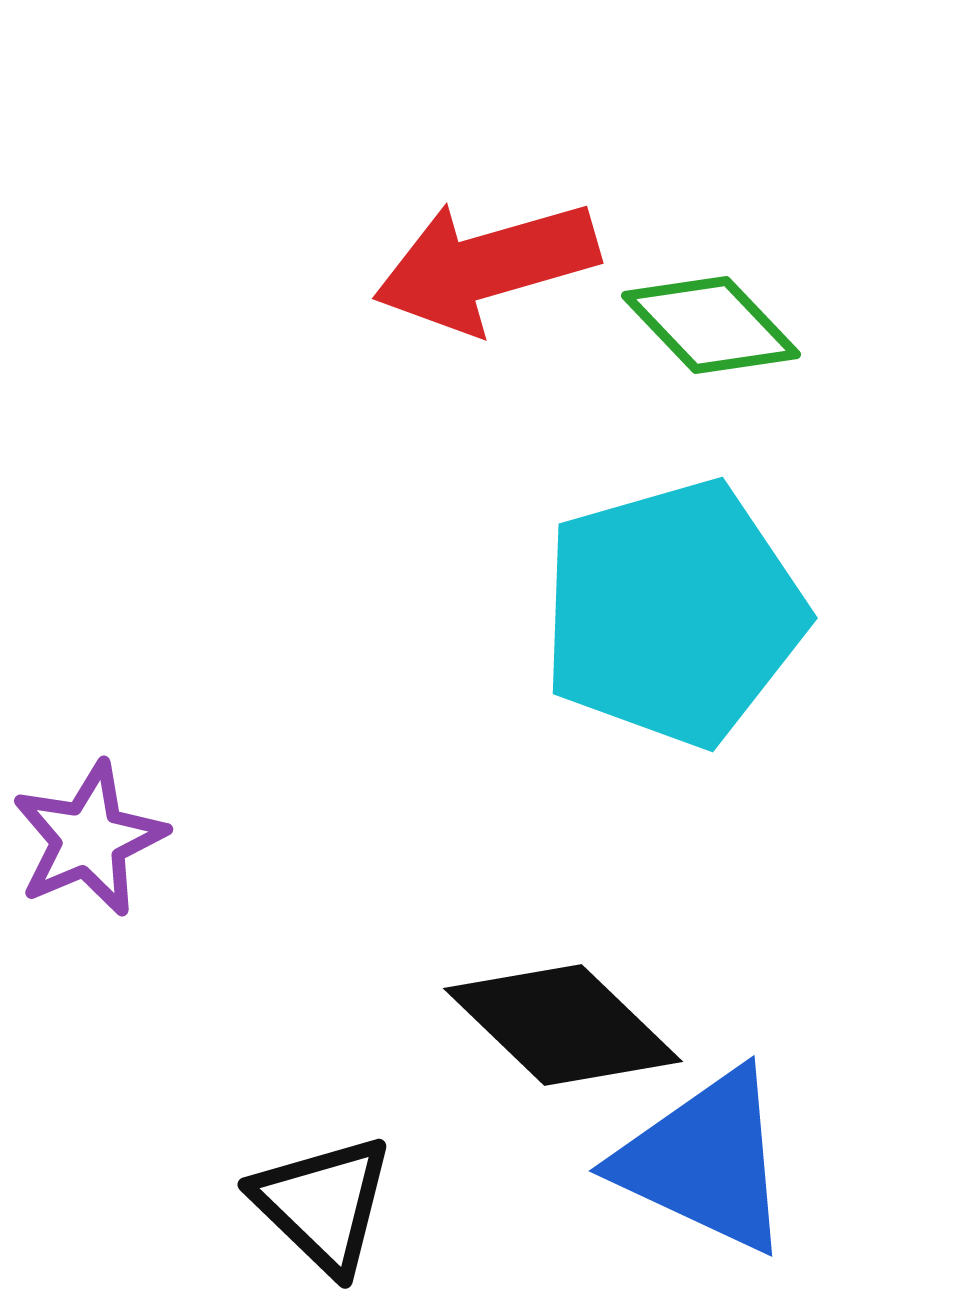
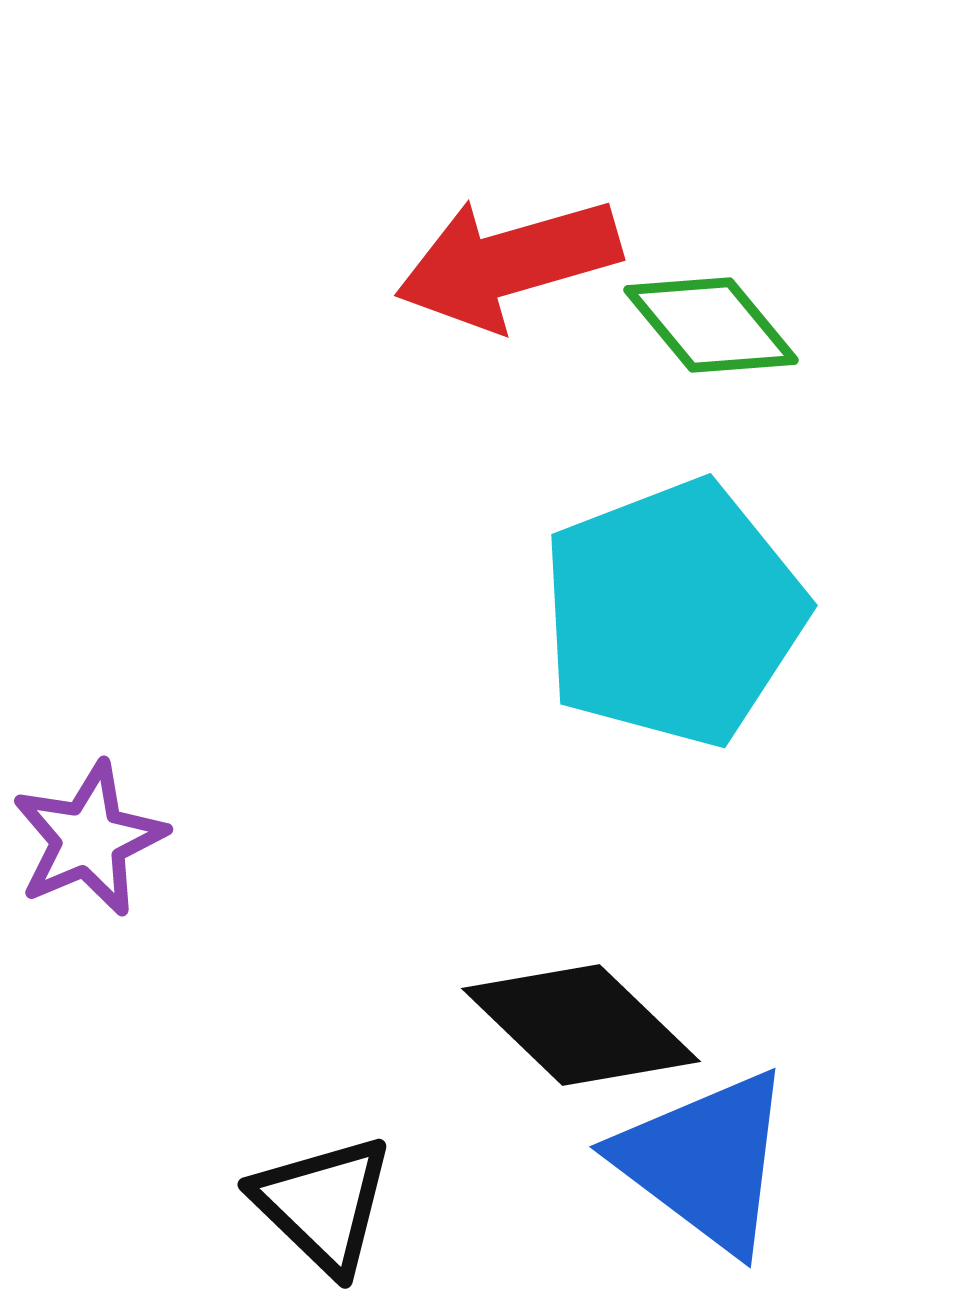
red arrow: moved 22 px right, 3 px up
green diamond: rotated 4 degrees clockwise
cyan pentagon: rotated 5 degrees counterclockwise
black diamond: moved 18 px right
blue triangle: rotated 12 degrees clockwise
